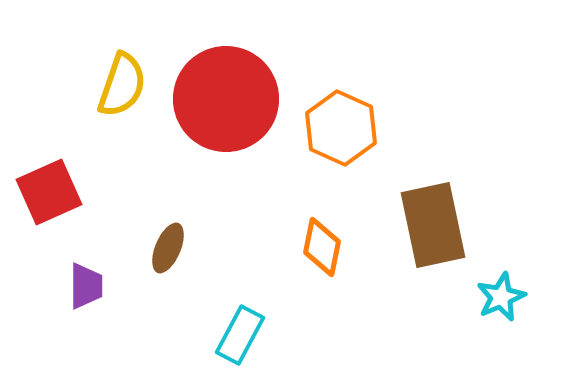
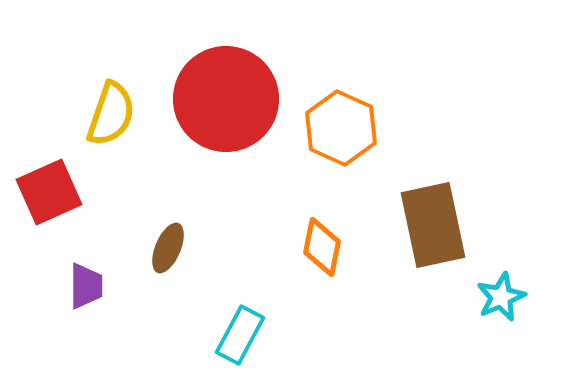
yellow semicircle: moved 11 px left, 29 px down
